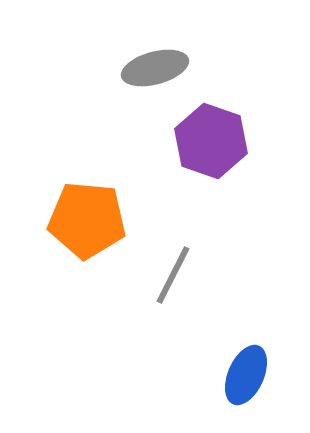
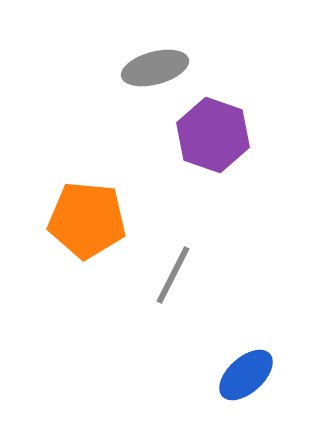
purple hexagon: moved 2 px right, 6 px up
blue ellipse: rotated 24 degrees clockwise
